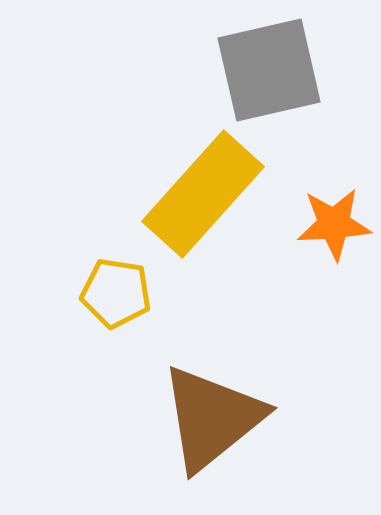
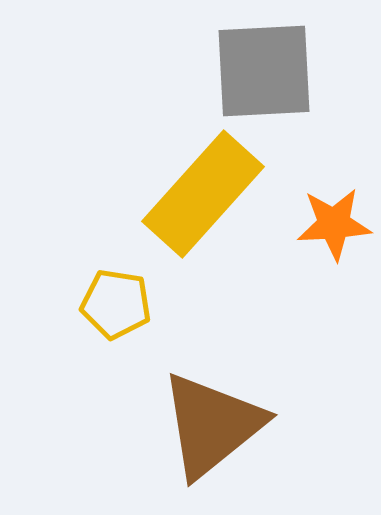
gray square: moved 5 px left, 1 px down; rotated 10 degrees clockwise
yellow pentagon: moved 11 px down
brown triangle: moved 7 px down
